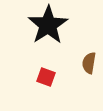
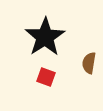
black star: moved 3 px left, 12 px down
